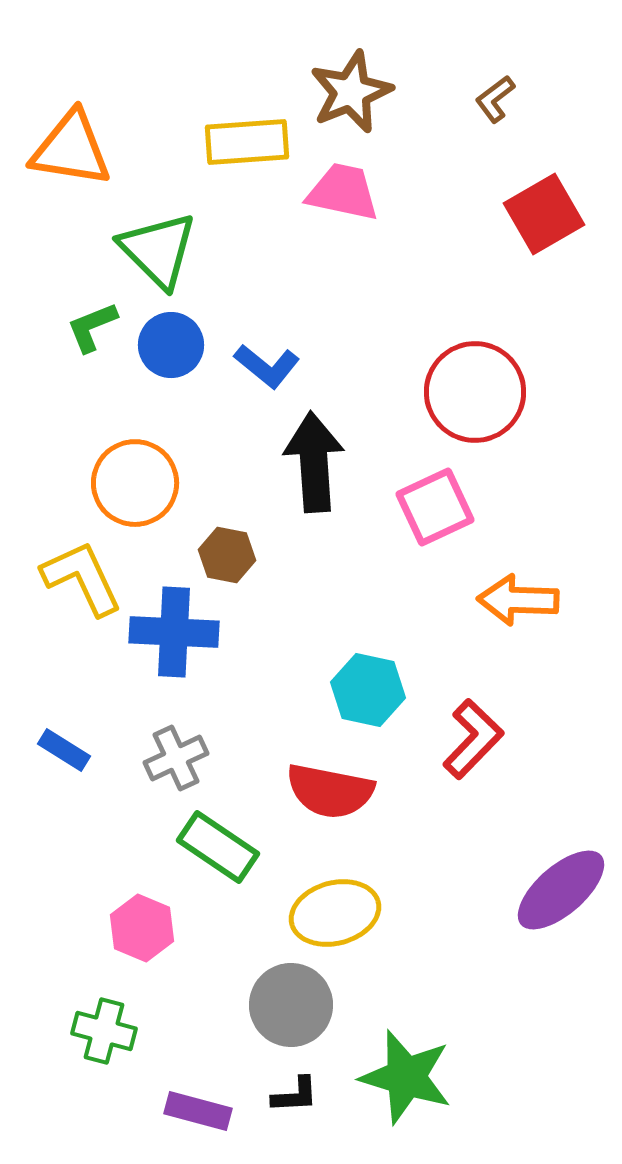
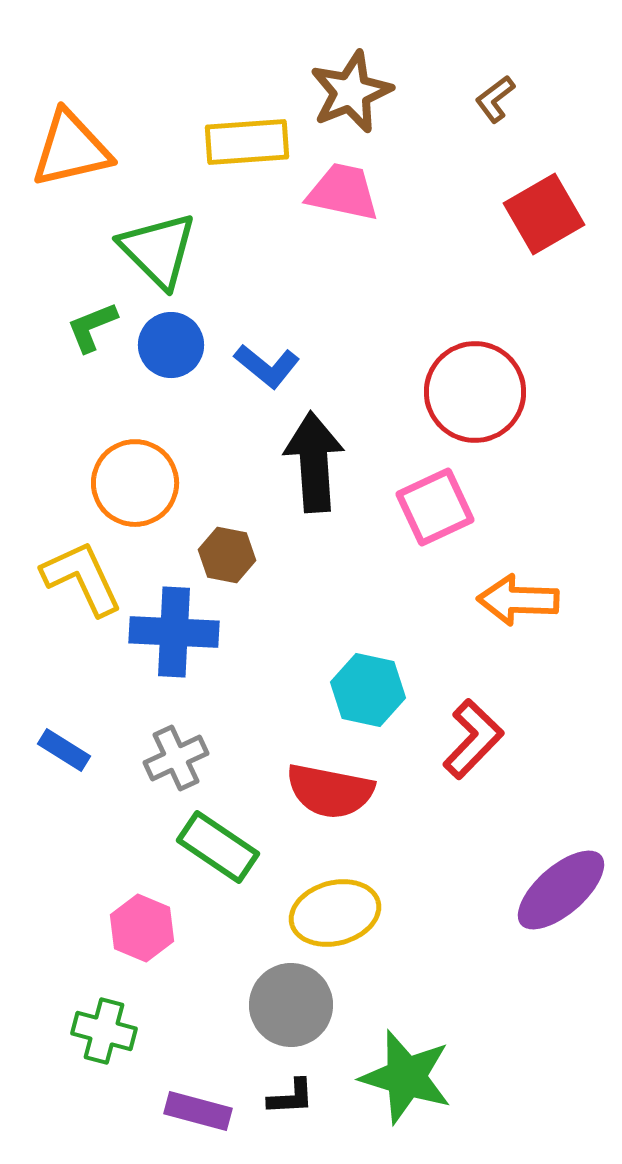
orange triangle: rotated 22 degrees counterclockwise
black L-shape: moved 4 px left, 2 px down
